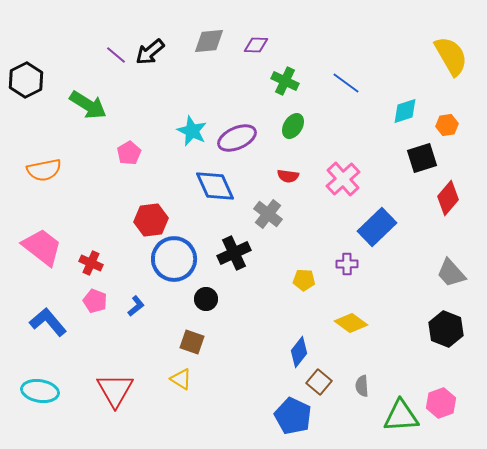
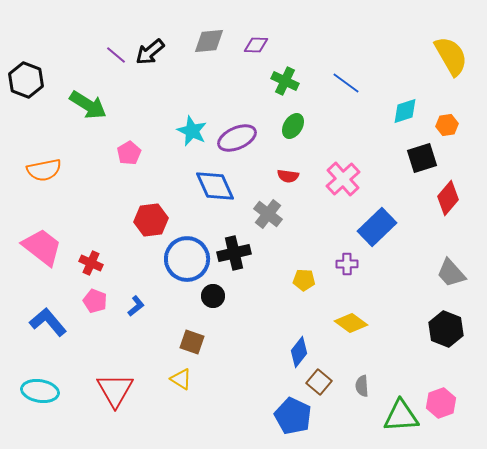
black hexagon at (26, 80): rotated 12 degrees counterclockwise
black cross at (234, 253): rotated 12 degrees clockwise
blue circle at (174, 259): moved 13 px right
black circle at (206, 299): moved 7 px right, 3 px up
